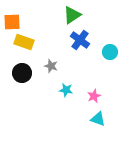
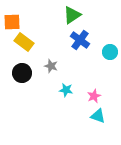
yellow rectangle: rotated 18 degrees clockwise
cyan triangle: moved 3 px up
